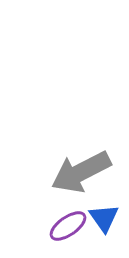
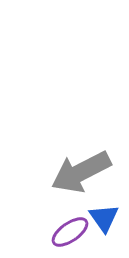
purple ellipse: moved 2 px right, 6 px down
